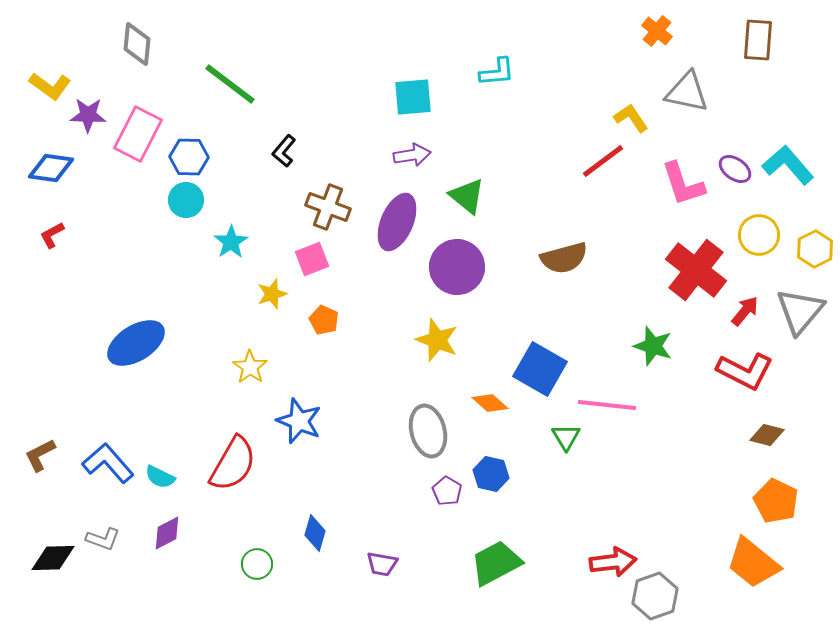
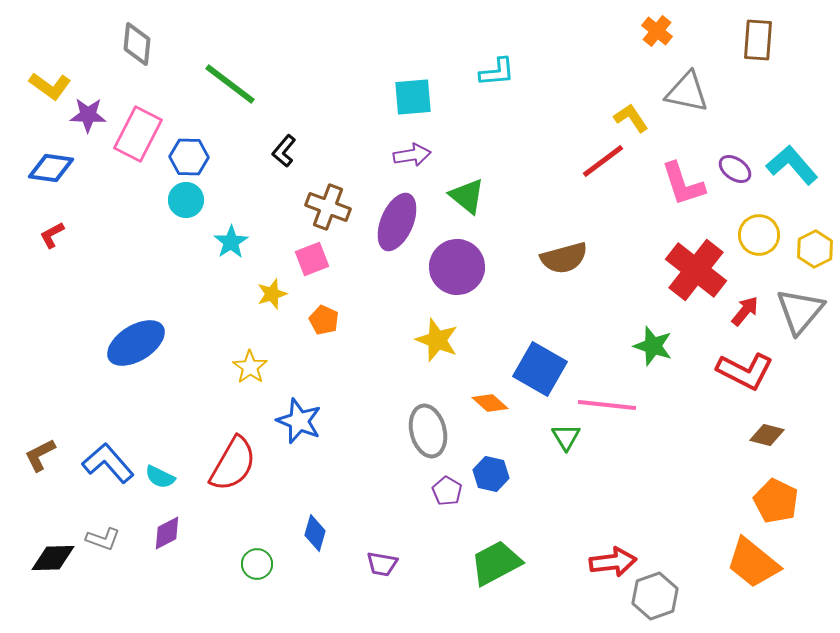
cyan L-shape at (788, 165): moved 4 px right
